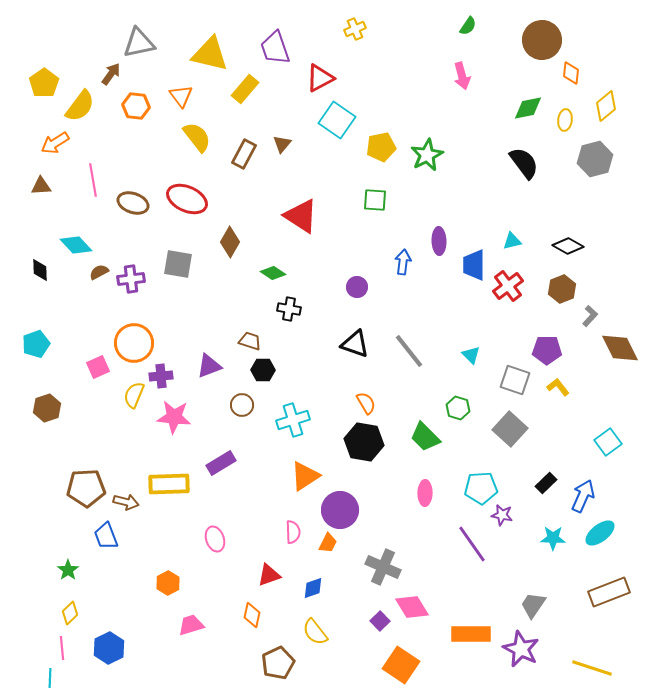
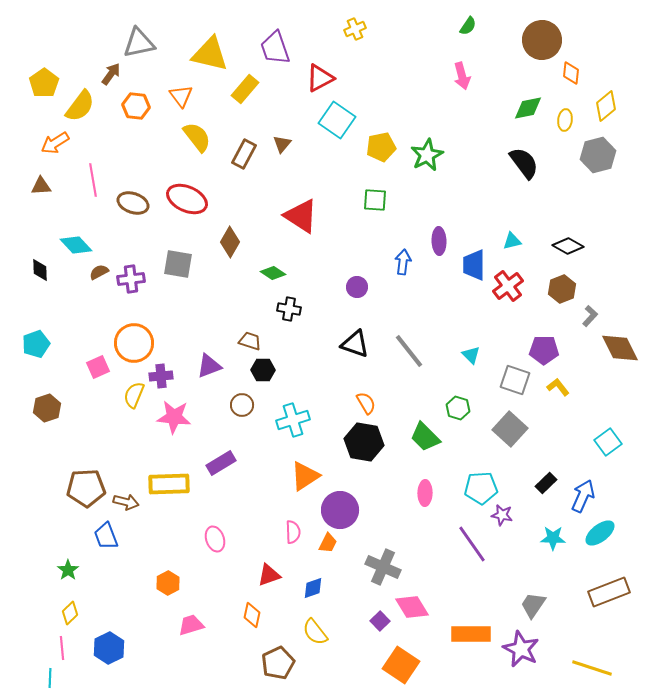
gray hexagon at (595, 159): moved 3 px right, 4 px up
purple pentagon at (547, 350): moved 3 px left
